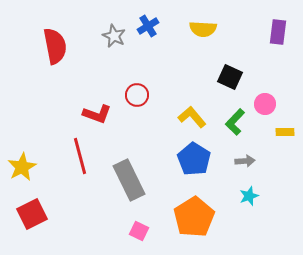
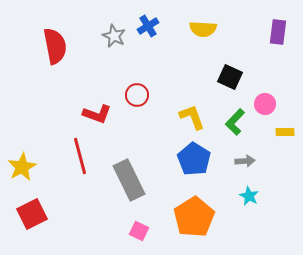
yellow L-shape: rotated 20 degrees clockwise
cyan star: rotated 24 degrees counterclockwise
